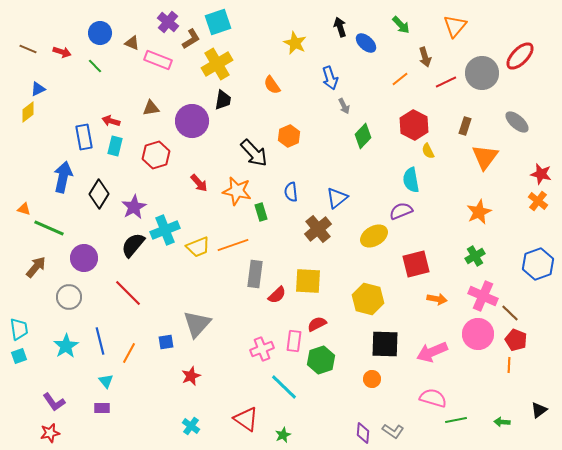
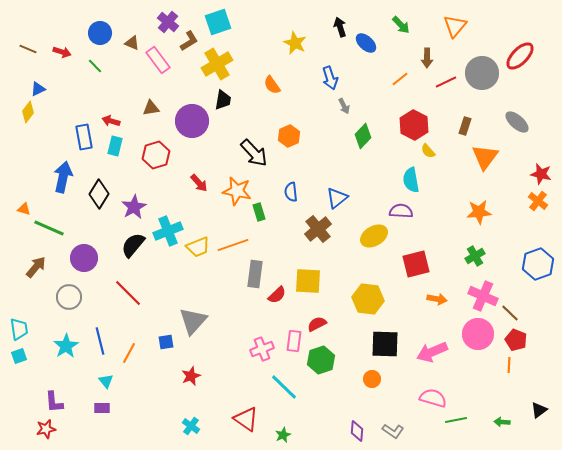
brown L-shape at (191, 39): moved 2 px left, 2 px down
brown arrow at (425, 57): moved 2 px right, 1 px down; rotated 18 degrees clockwise
pink rectangle at (158, 60): rotated 32 degrees clockwise
yellow diamond at (28, 112): rotated 15 degrees counterclockwise
yellow semicircle at (428, 151): rotated 14 degrees counterclockwise
purple semicircle at (401, 211): rotated 25 degrees clockwise
green rectangle at (261, 212): moved 2 px left
orange star at (479, 212): rotated 20 degrees clockwise
cyan cross at (165, 230): moved 3 px right, 1 px down
yellow hexagon at (368, 299): rotated 8 degrees counterclockwise
gray triangle at (197, 324): moved 4 px left, 3 px up
purple L-shape at (54, 402): rotated 30 degrees clockwise
red star at (50, 433): moved 4 px left, 4 px up
purple diamond at (363, 433): moved 6 px left, 2 px up
